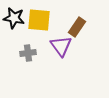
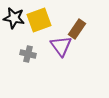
yellow square: rotated 25 degrees counterclockwise
brown rectangle: moved 2 px down
gray cross: moved 1 px down; rotated 21 degrees clockwise
